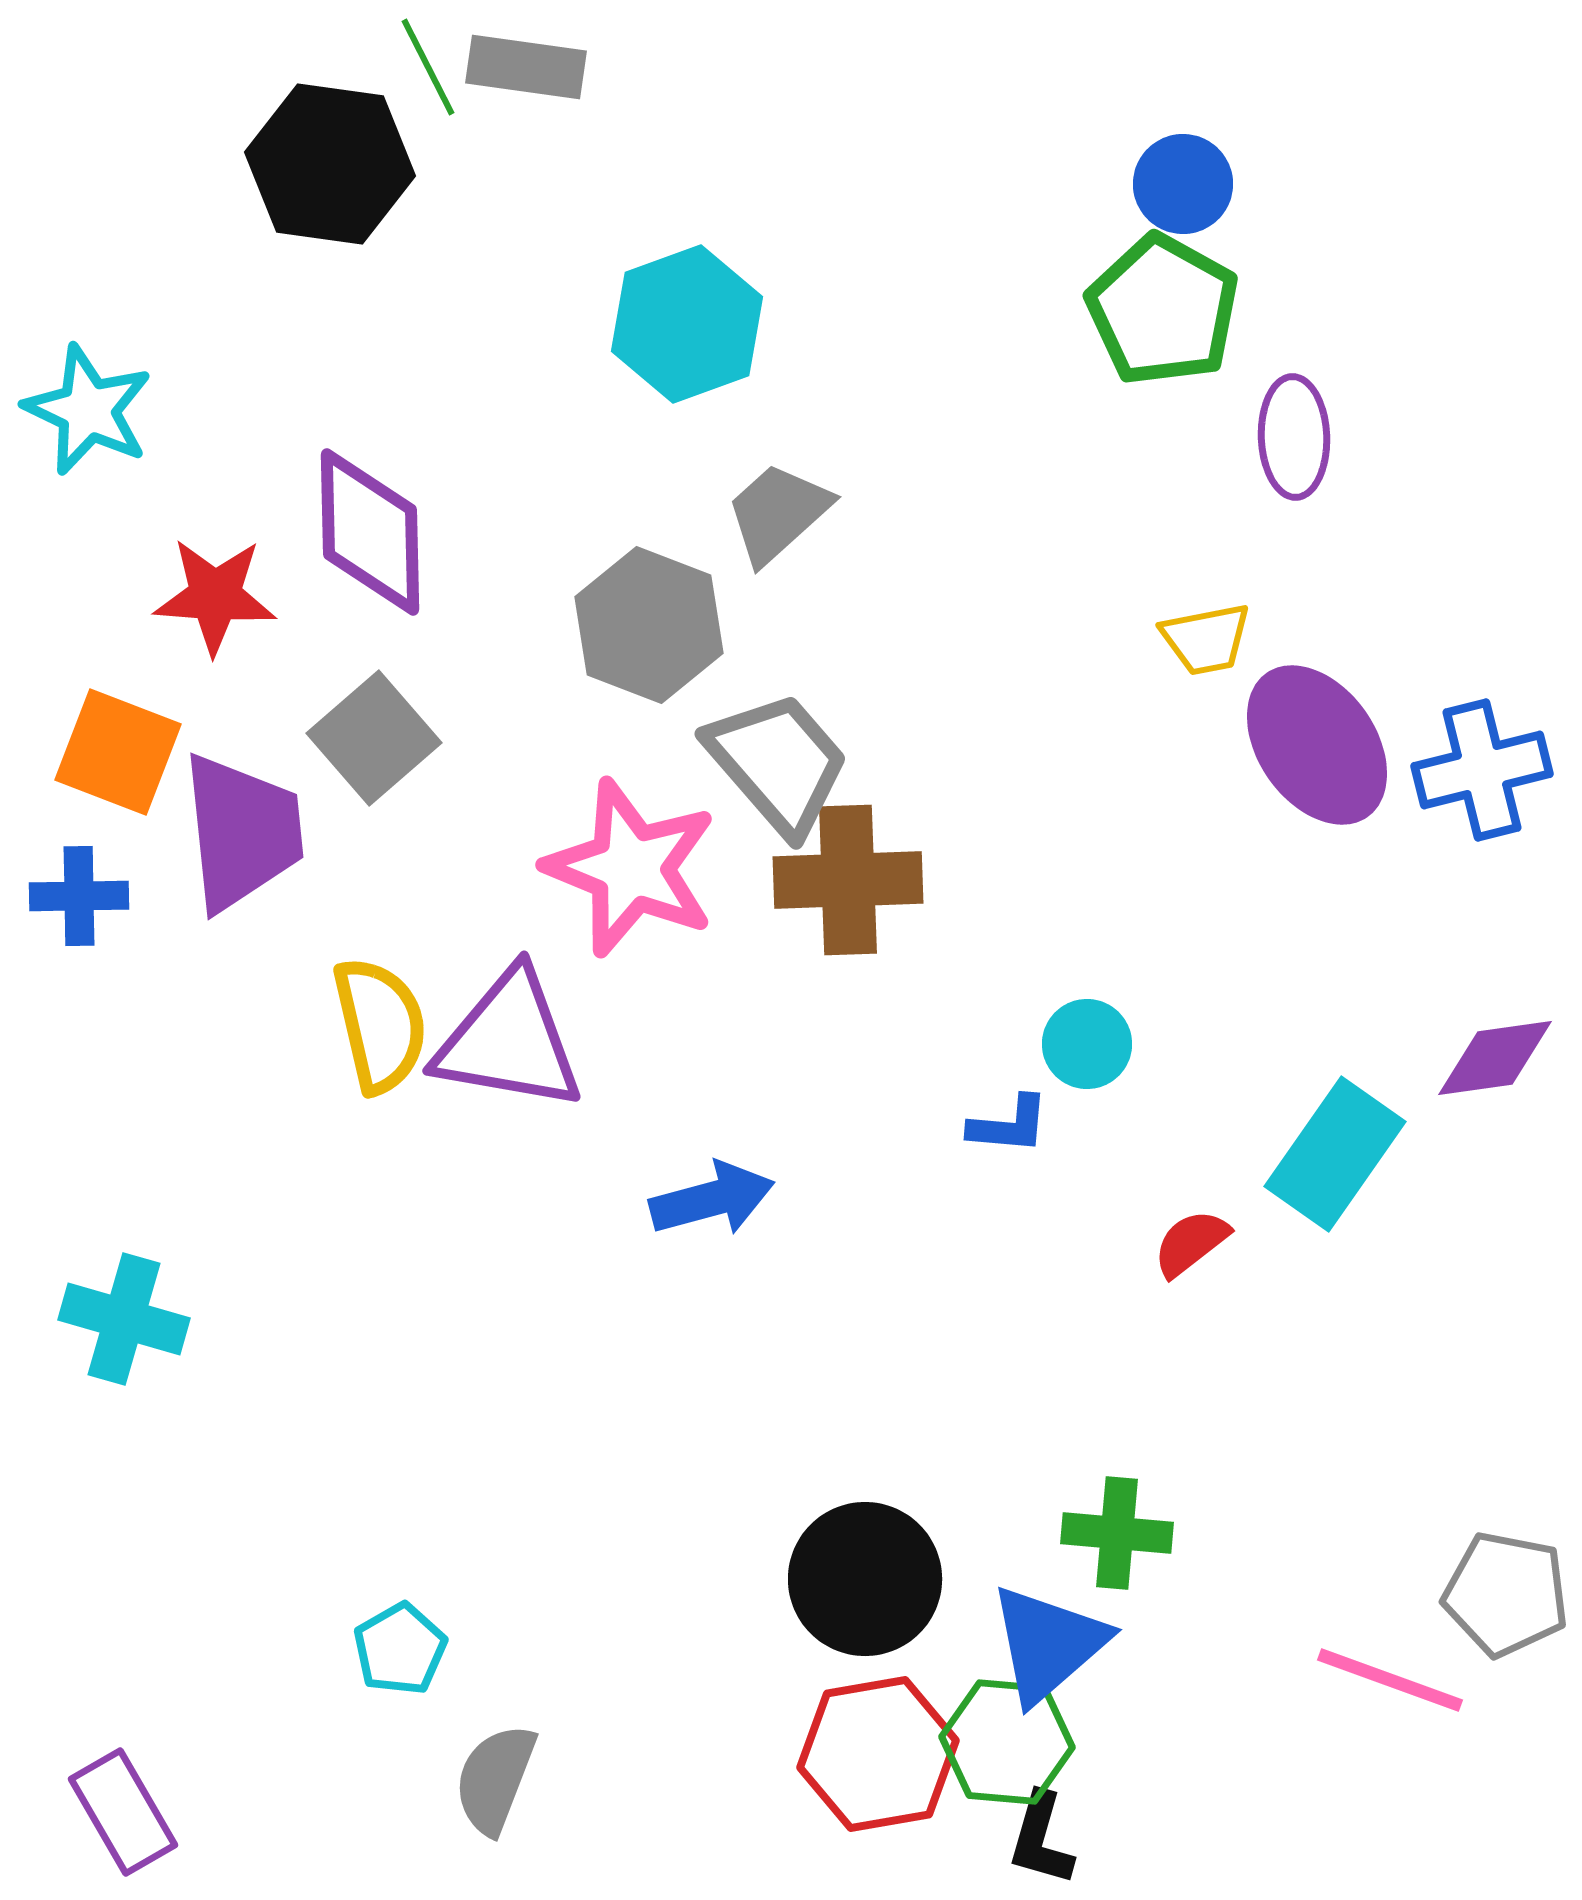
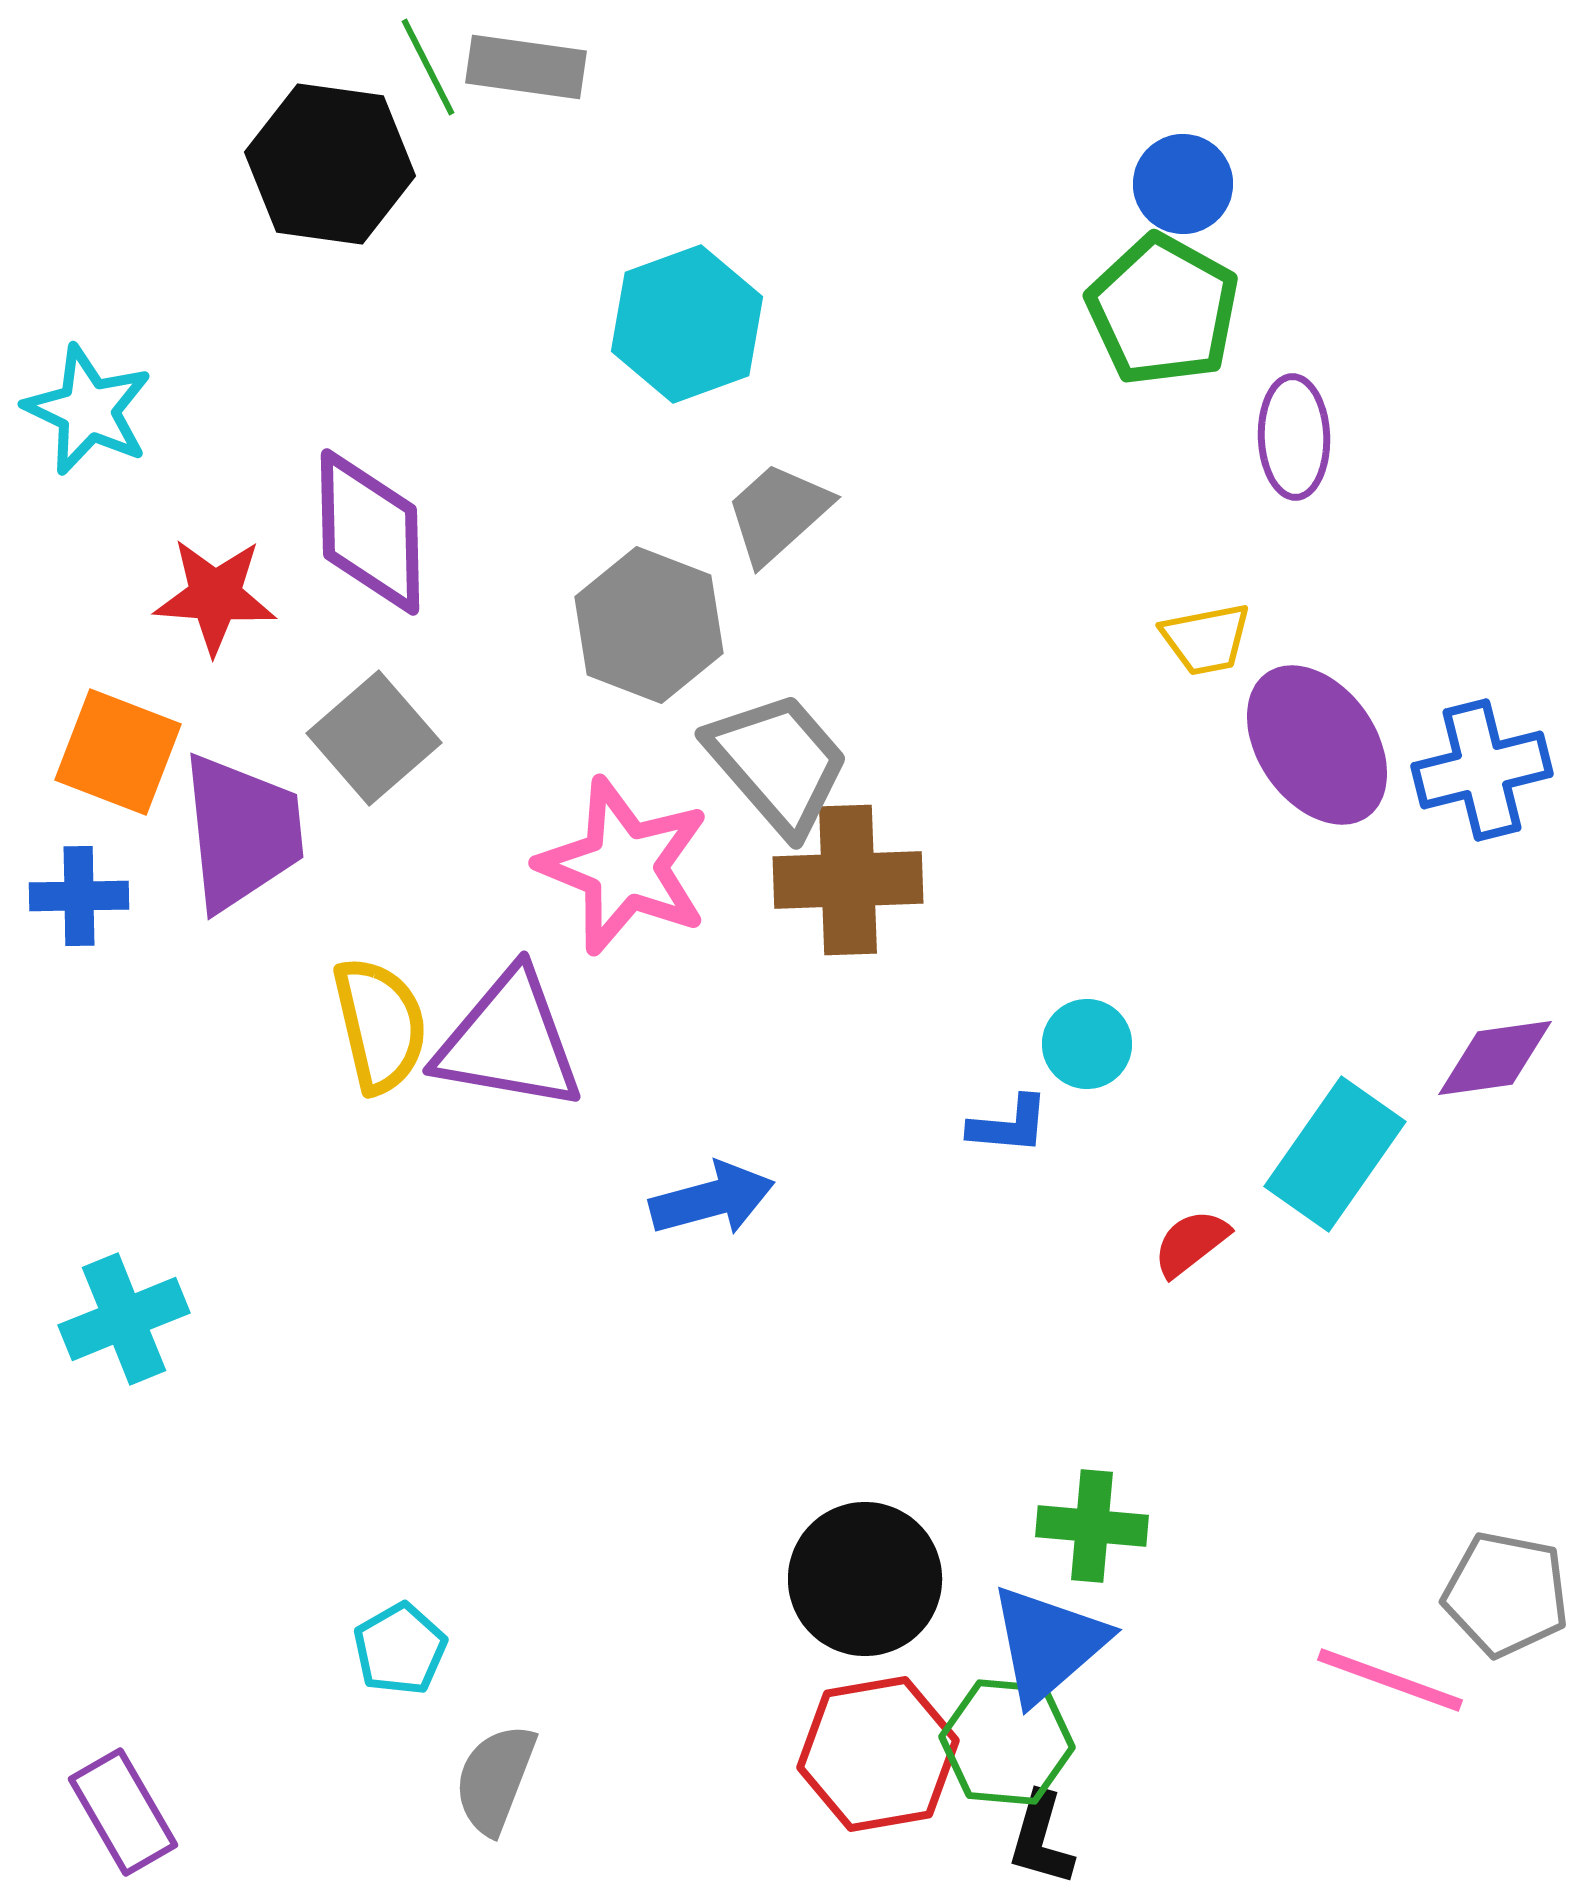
pink star at (631, 868): moved 7 px left, 2 px up
cyan cross at (124, 1319): rotated 38 degrees counterclockwise
green cross at (1117, 1533): moved 25 px left, 7 px up
